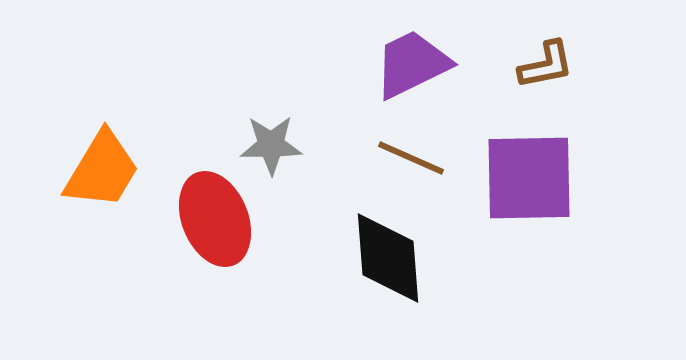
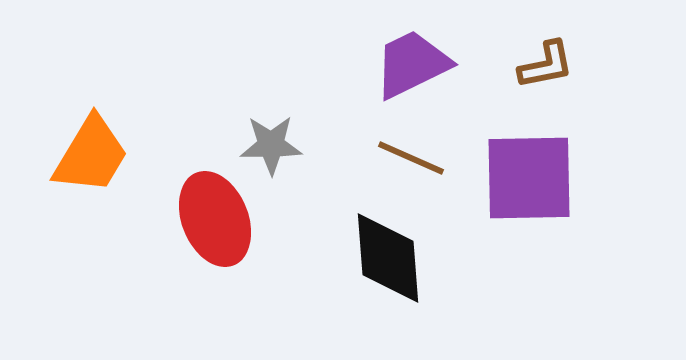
orange trapezoid: moved 11 px left, 15 px up
